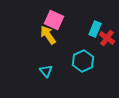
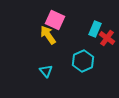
pink square: moved 1 px right
